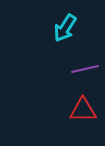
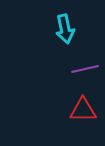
cyan arrow: moved 1 px down; rotated 44 degrees counterclockwise
